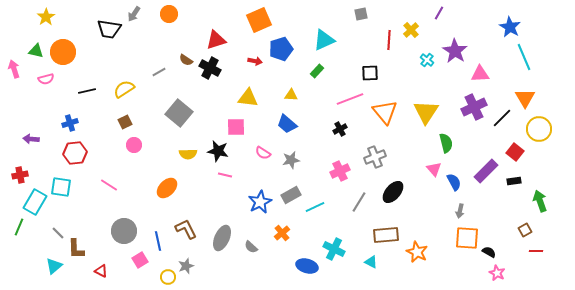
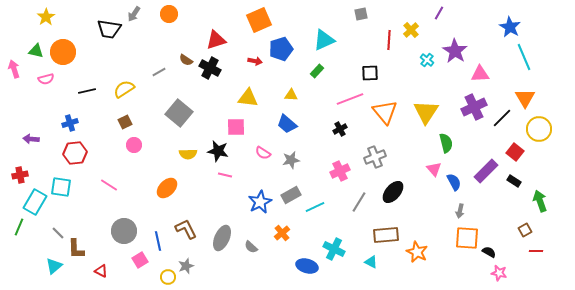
black rectangle at (514, 181): rotated 40 degrees clockwise
pink star at (497, 273): moved 2 px right; rotated 14 degrees counterclockwise
